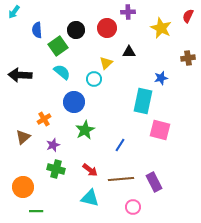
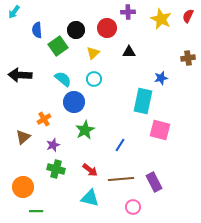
yellow star: moved 9 px up
yellow triangle: moved 13 px left, 10 px up
cyan semicircle: moved 1 px right, 7 px down
